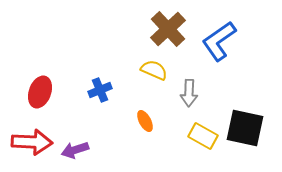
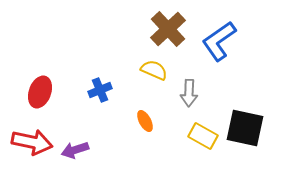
red arrow: rotated 9 degrees clockwise
